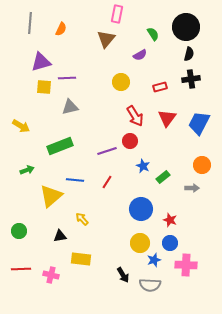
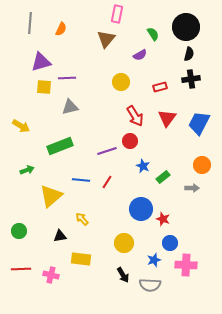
blue line at (75, 180): moved 6 px right
red star at (170, 220): moved 7 px left, 1 px up
yellow circle at (140, 243): moved 16 px left
